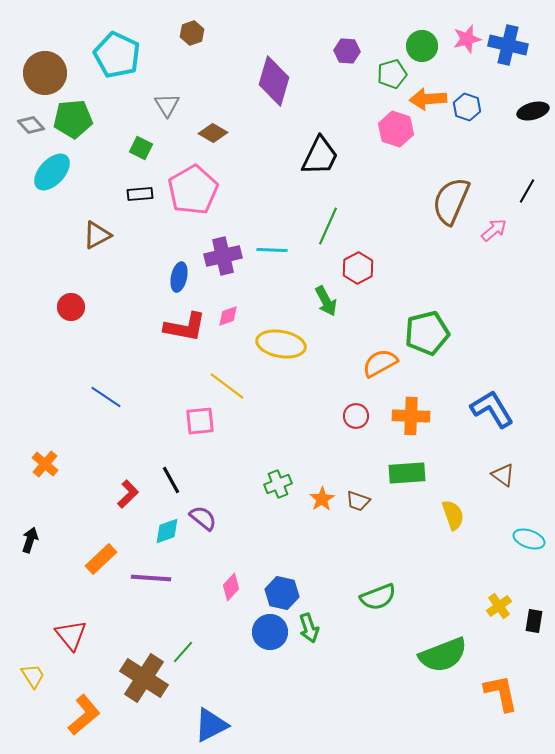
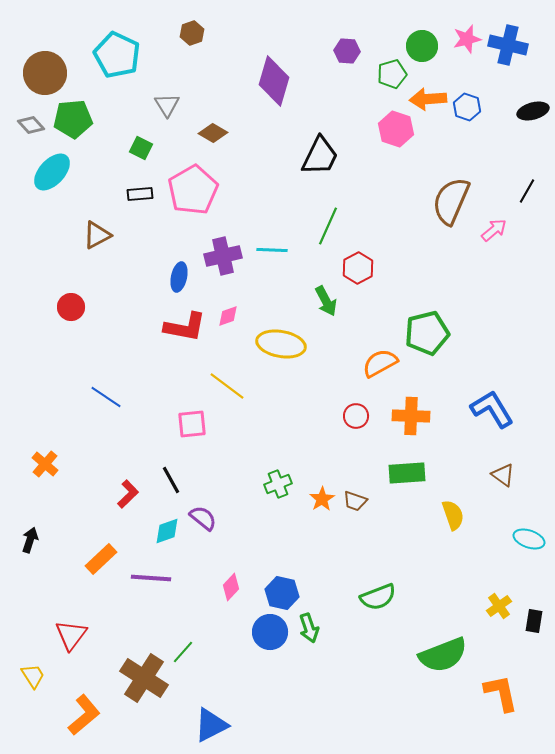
pink square at (200, 421): moved 8 px left, 3 px down
brown trapezoid at (358, 501): moved 3 px left
red triangle at (71, 635): rotated 16 degrees clockwise
